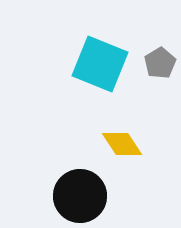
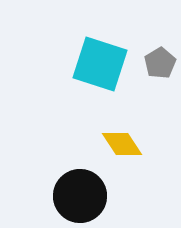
cyan square: rotated 4 degrees counterclockwise
